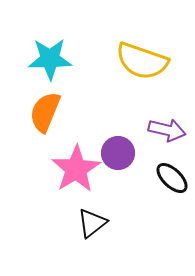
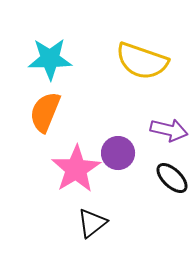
purple arrow: moved 2 px right
